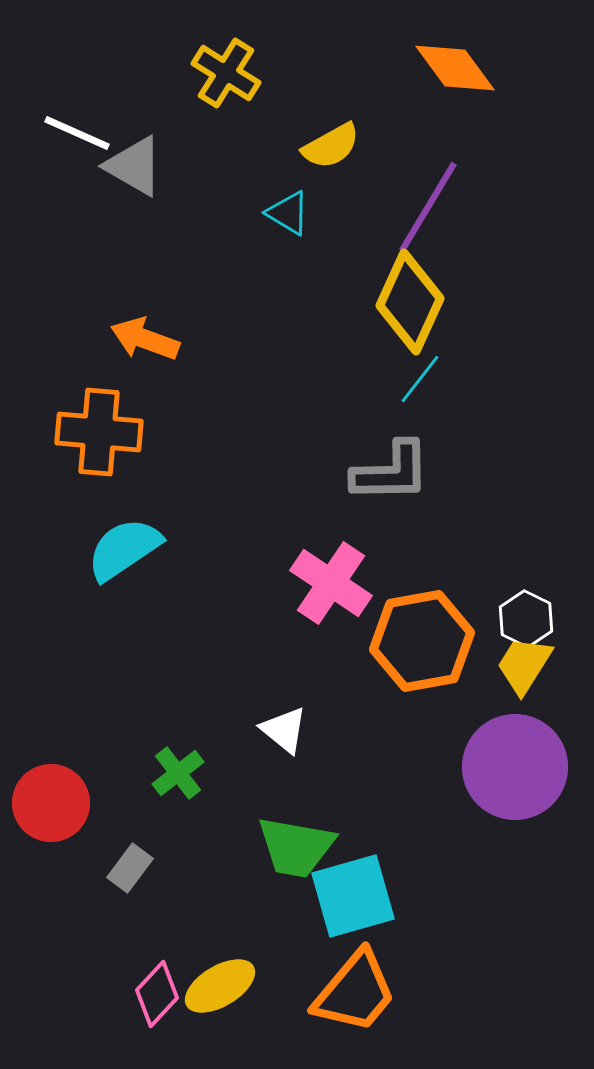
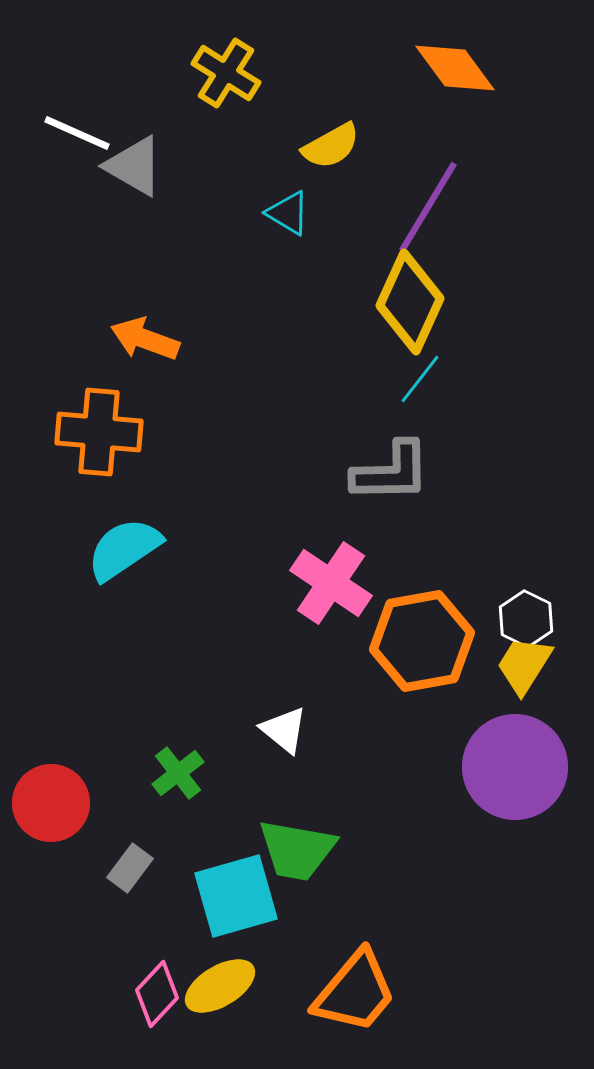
green trapezoid: moved 1 px right, 3 px down
cyan square: moved 117 px left
